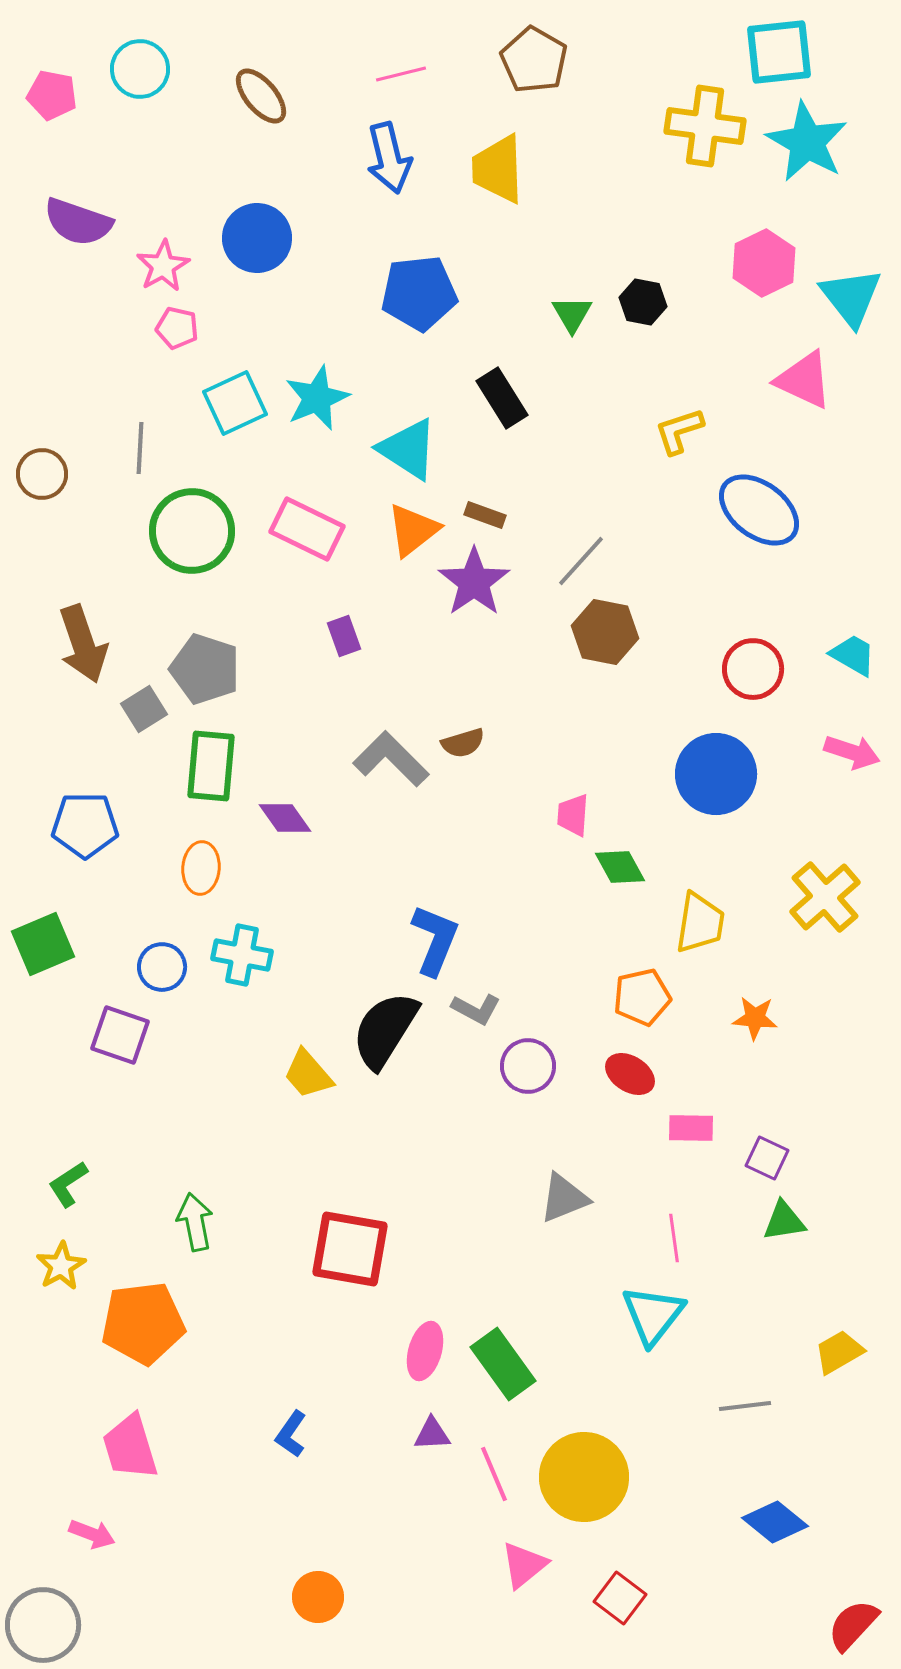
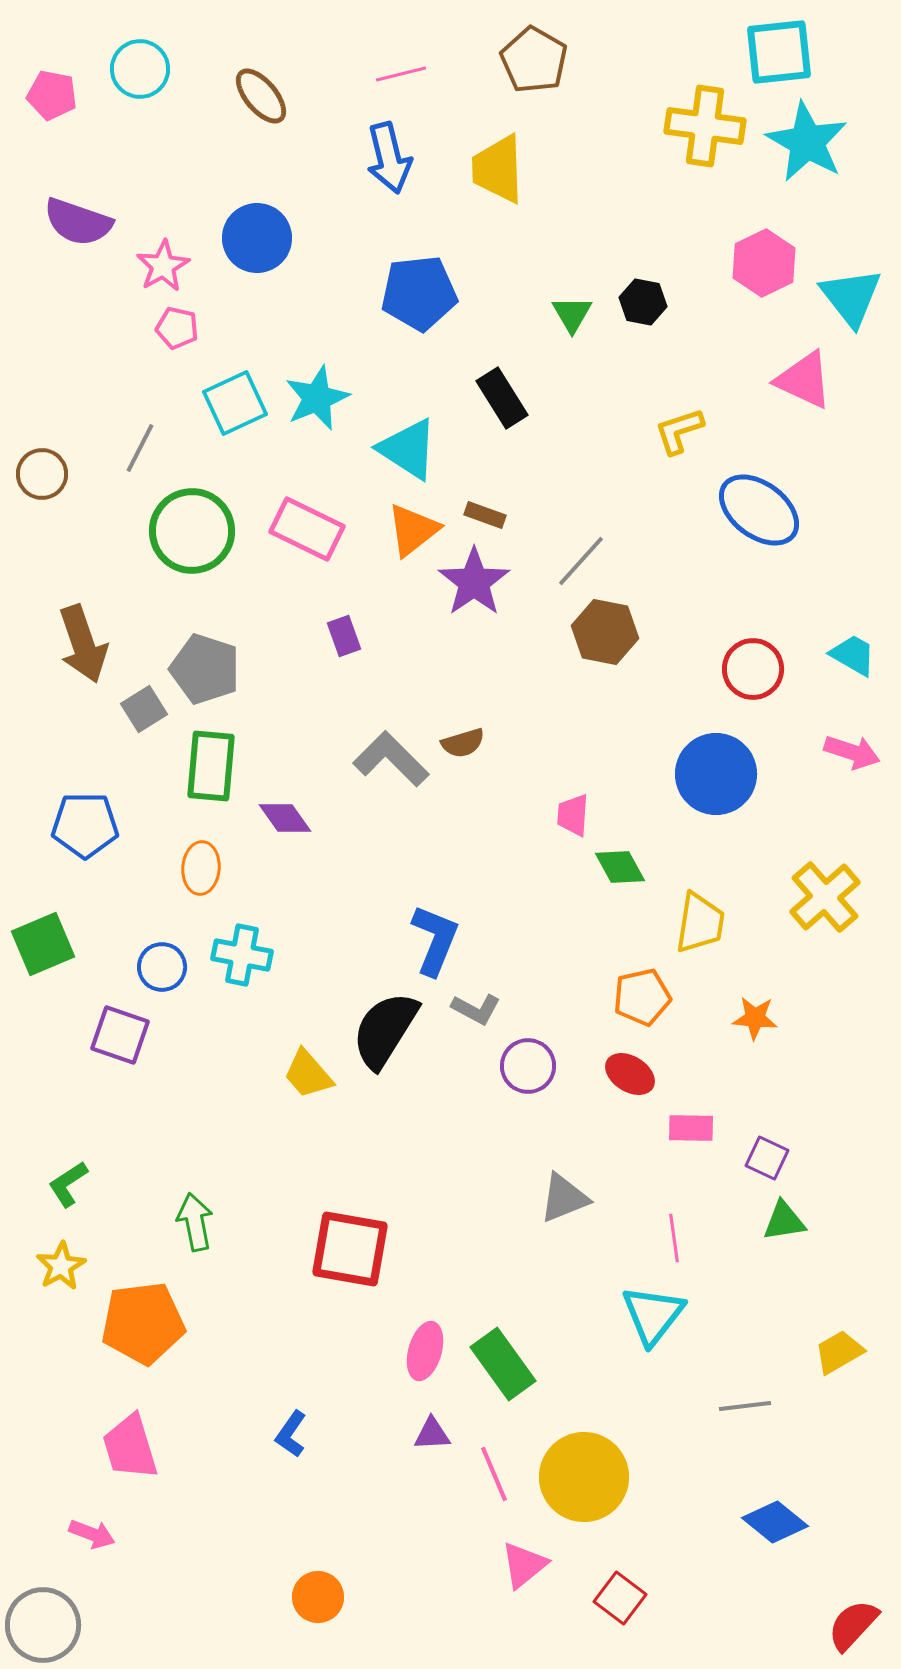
gray line at (140, 448): rotated 24 degrees clockwise
